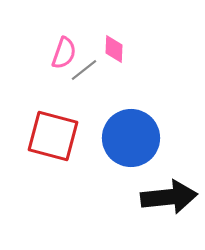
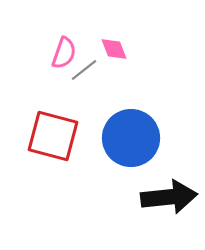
pink diamond: rotated 24 degrees counterclockwise
